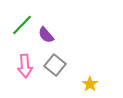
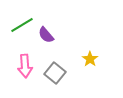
green line: rotated 15 degrees clockwise
gray square: moved 8 px down
yellow star: moved 25 px up
